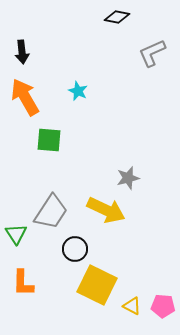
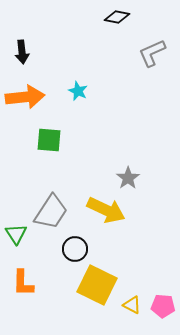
orange arrow: rotated 114 degrees clockwise
gray star: rotated 20 degrees counterclockwise
yellow triangle: moved 1 px up
